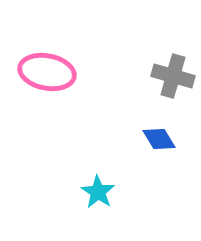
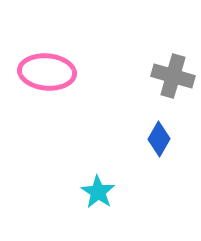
pink ellipse: rotated 6 degrees counterclockwise
blue diamond: rotated 60 degrees clockwise
